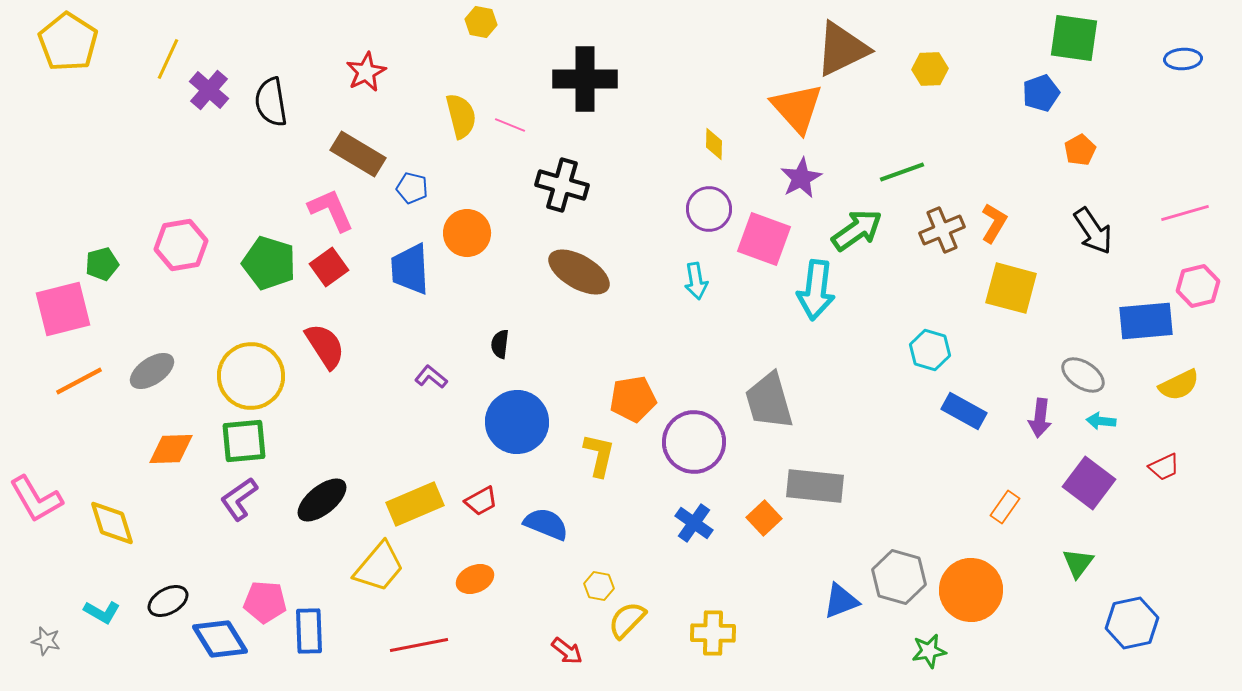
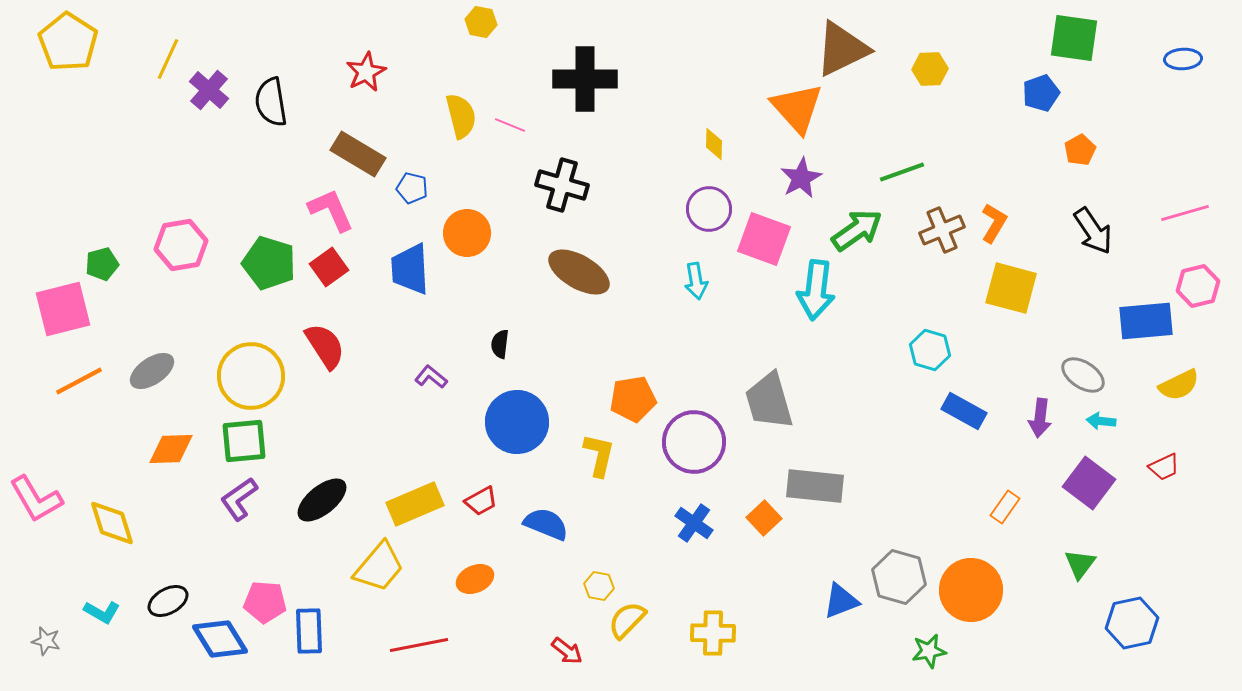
green triangle at (1078, 563): moved 2 px right, 1 px down
